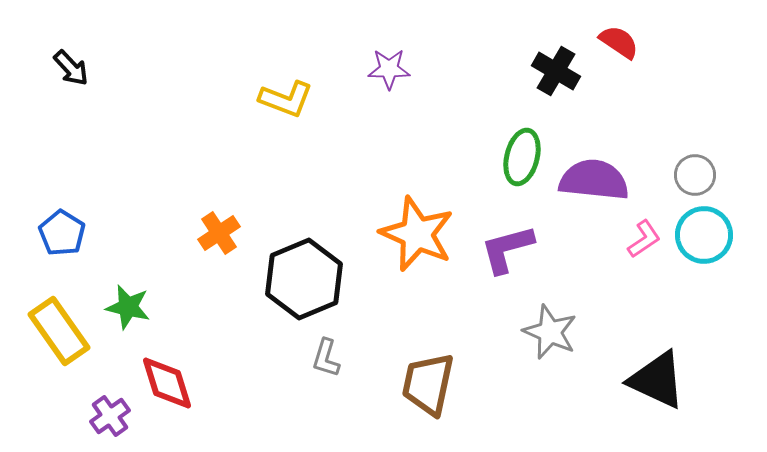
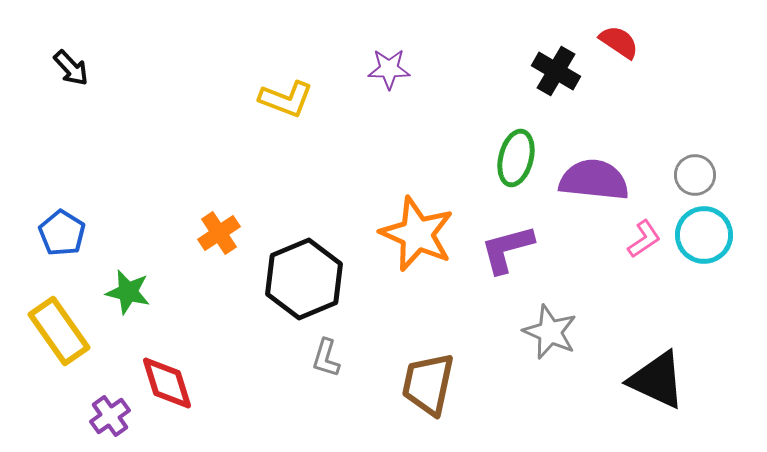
green ellipse: moved 6 px left, 1 px down
green star: moved 15 px up
